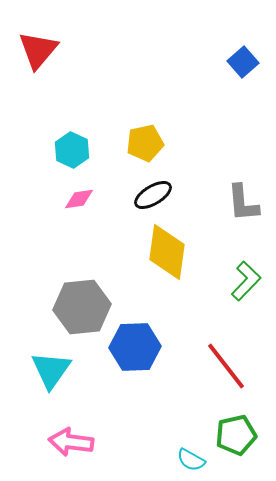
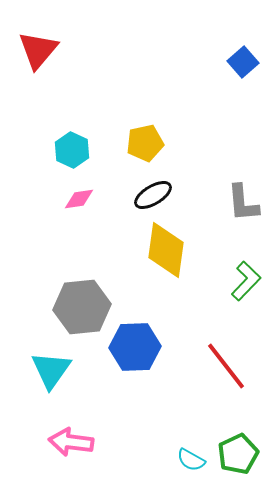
yellow diamond: moved 1 px left, 2 px up
green pentagon: moved 2 px right, 19 px down; rotated 12 degrees counterclockwise
